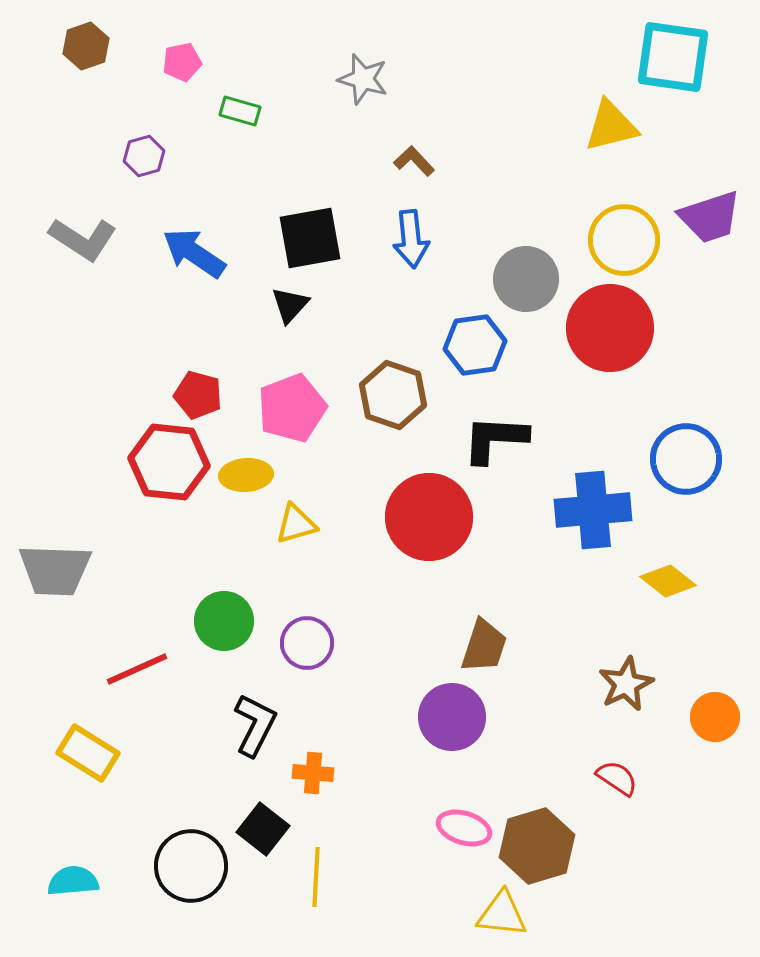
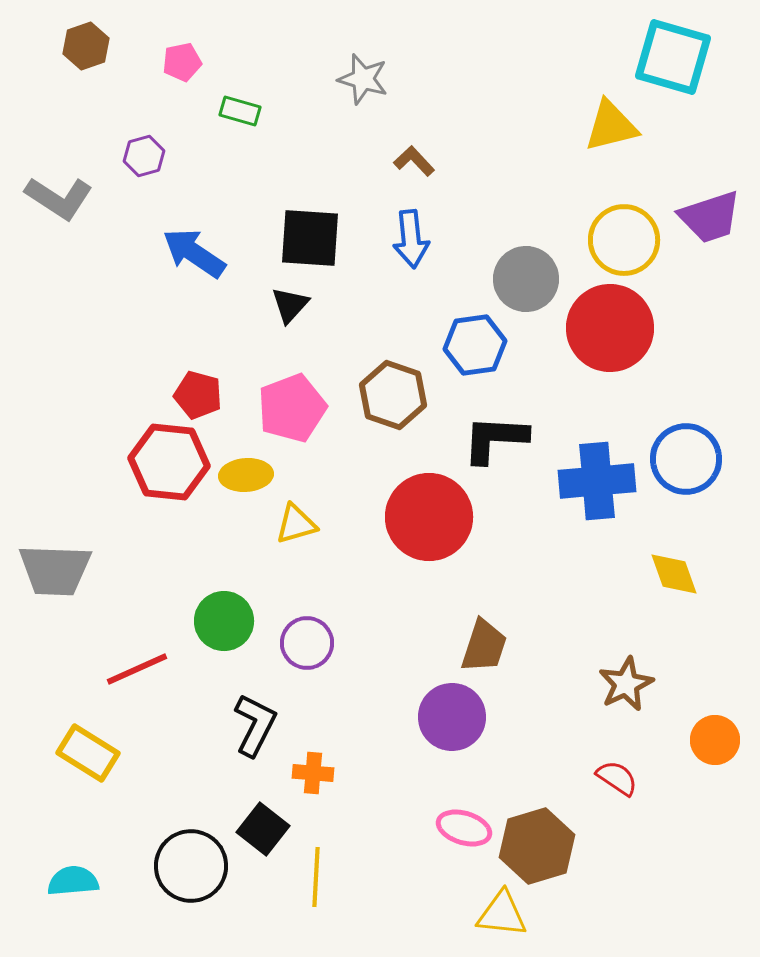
cyan square at (673, 57): rotated 8 degrees clockwise
black square at (310, 238): rotated 14 degrees clockwise
gray L-shape at (83, 239): moved 24 px left, 41 px up
blue cross at (593, 510): moved 4 px right, 29 px up
yellow diamond at (668, 581): moved 6 px right, 7 px up; rotated 32 degrees clockwise
orange circle at (715, 717): moved 23 px down
